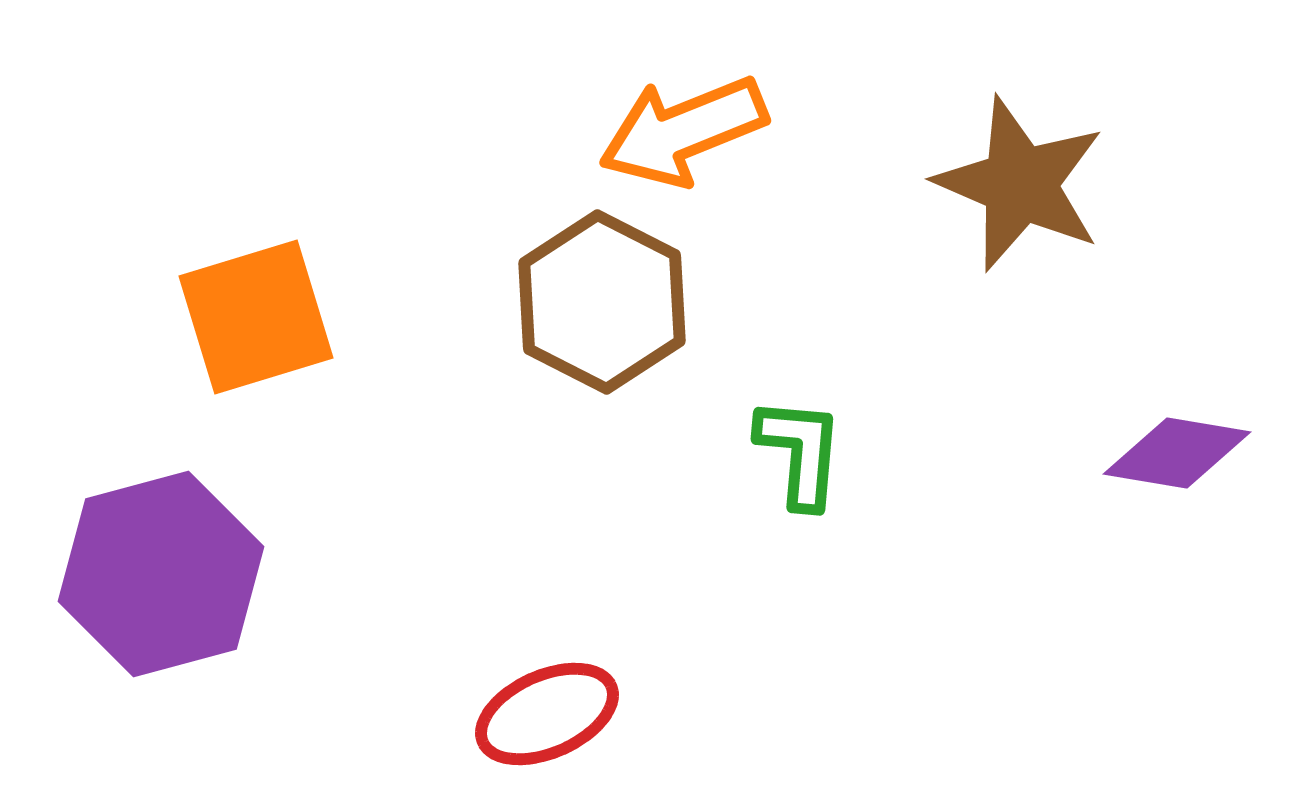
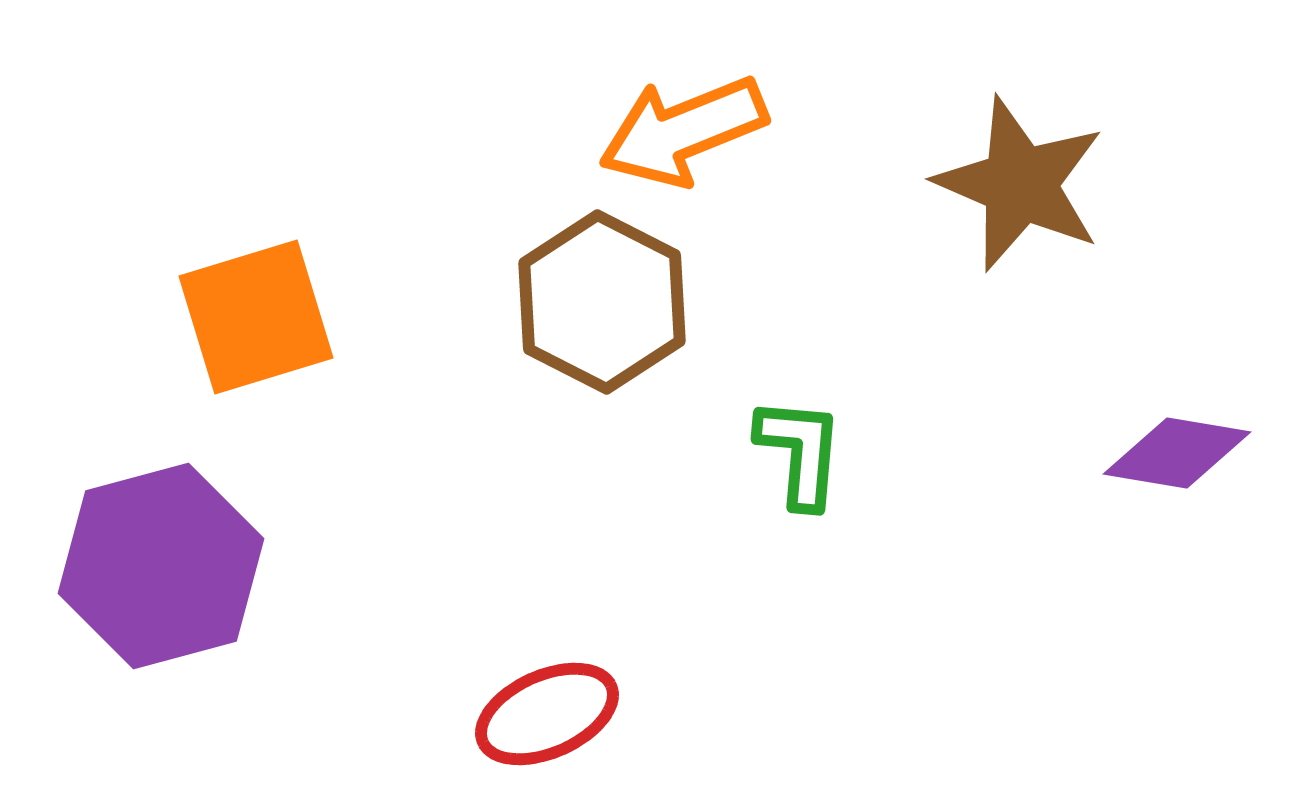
purple hexagon: moved 8 px up
